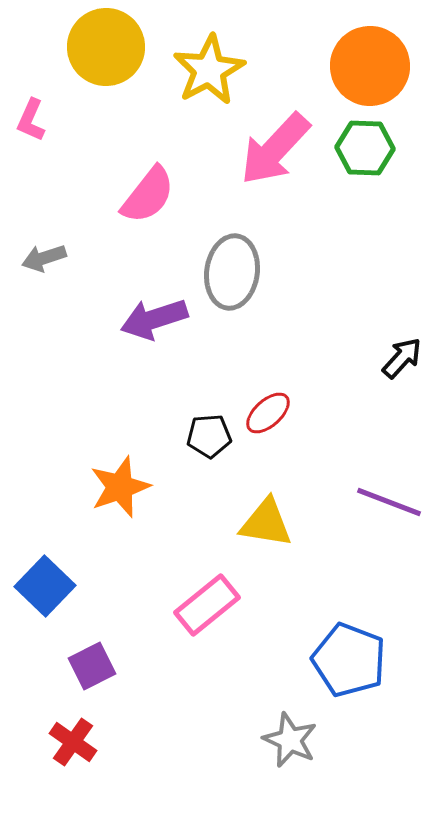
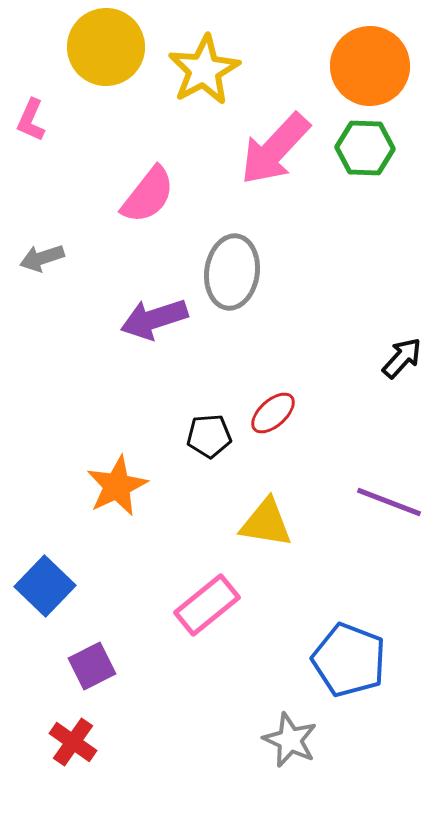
yellow star: moved 5 px left
gray arrow: moved 2 px left
red ellipse: moved 5 px right
orange star: moved 3 px left, 1 px up; rotated 6 degrees counterclockwise
